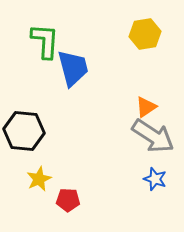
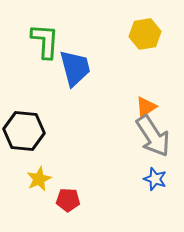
blue trapezoid: moved 2 px right
gray arrow: rotated 24 degrees clockwise
